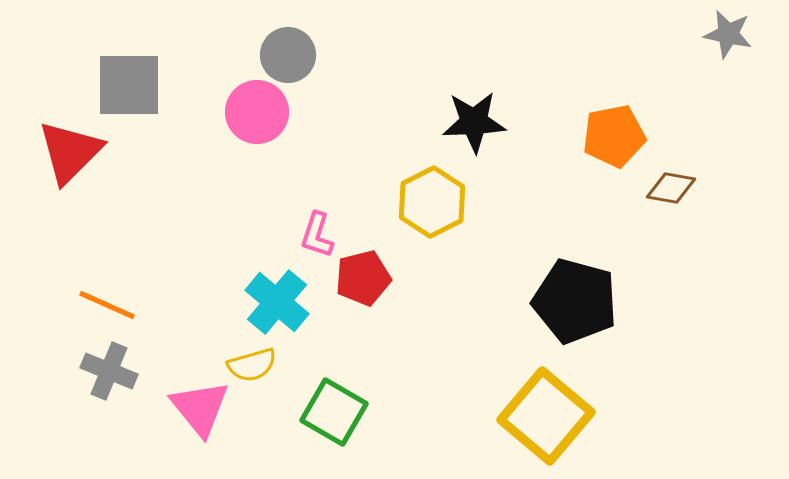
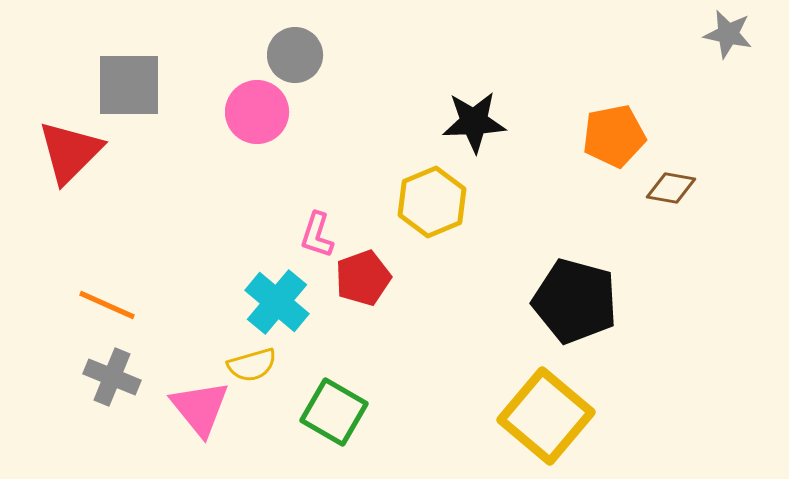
gray circle: moved 7 px right
yellow hexagon: rotated 4 degrees clockwise
red pentagon: rotated 6 degrees counterclockwise
gray cross: moved 3 px right, 6 px down
